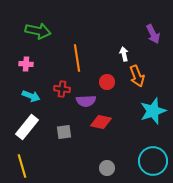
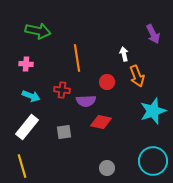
red cross: moved 1 px down
